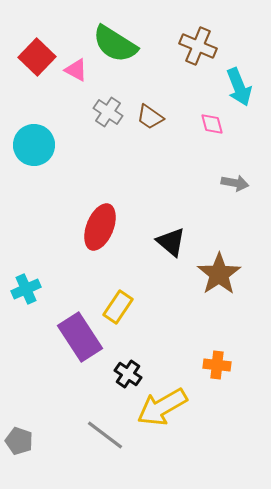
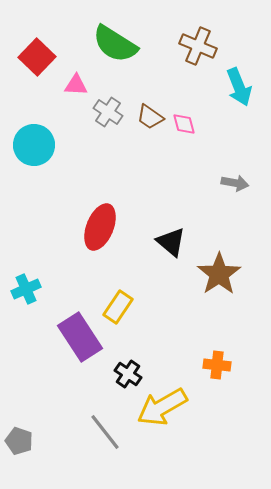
pink triangle: moved 15 px down; rotated 25 degrees counterclockwise
pink diamond: moved 28 px left
gray line: moved 3 px up; rotated 15 degrees clockwise
